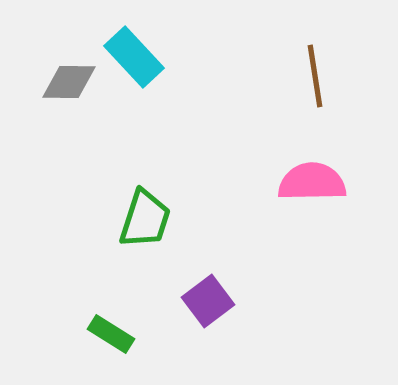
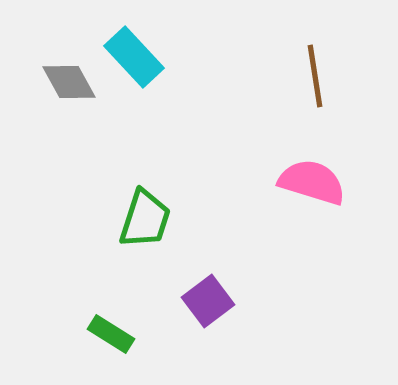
gray diamond: rotated 60 degrees clockwise
pink semicircle: rotated 18 degrees clockwise
